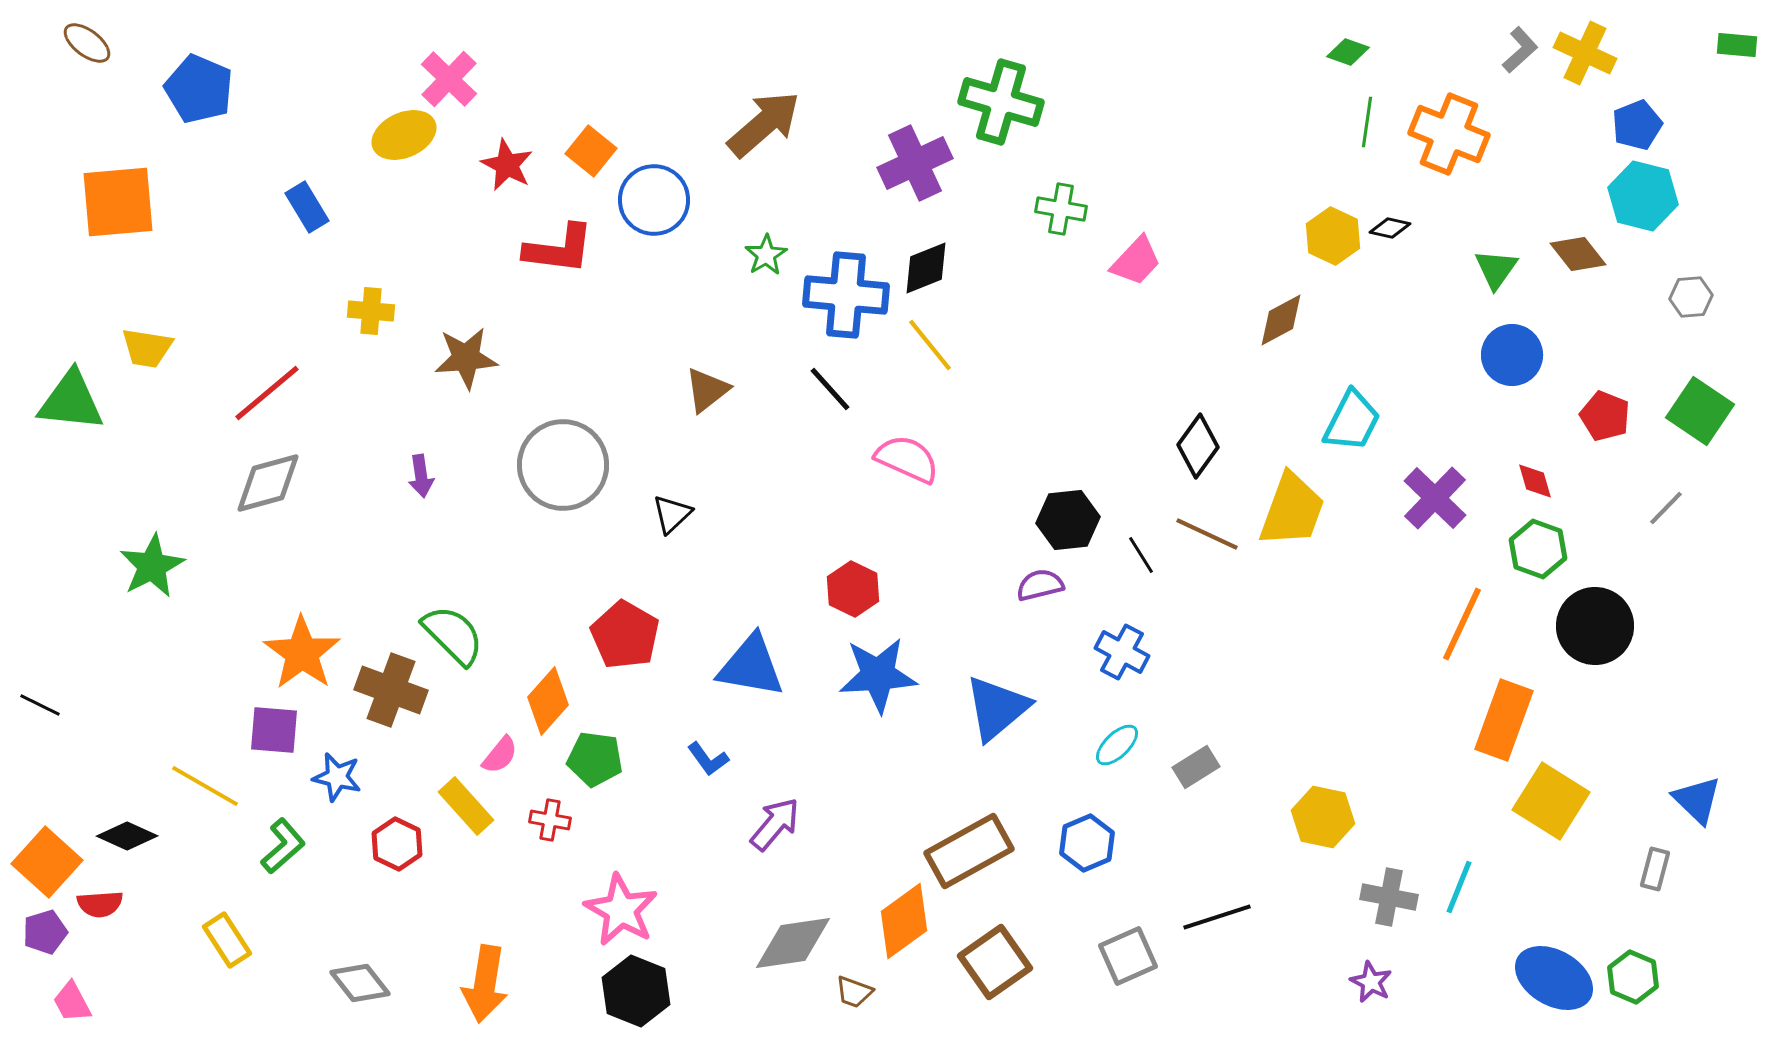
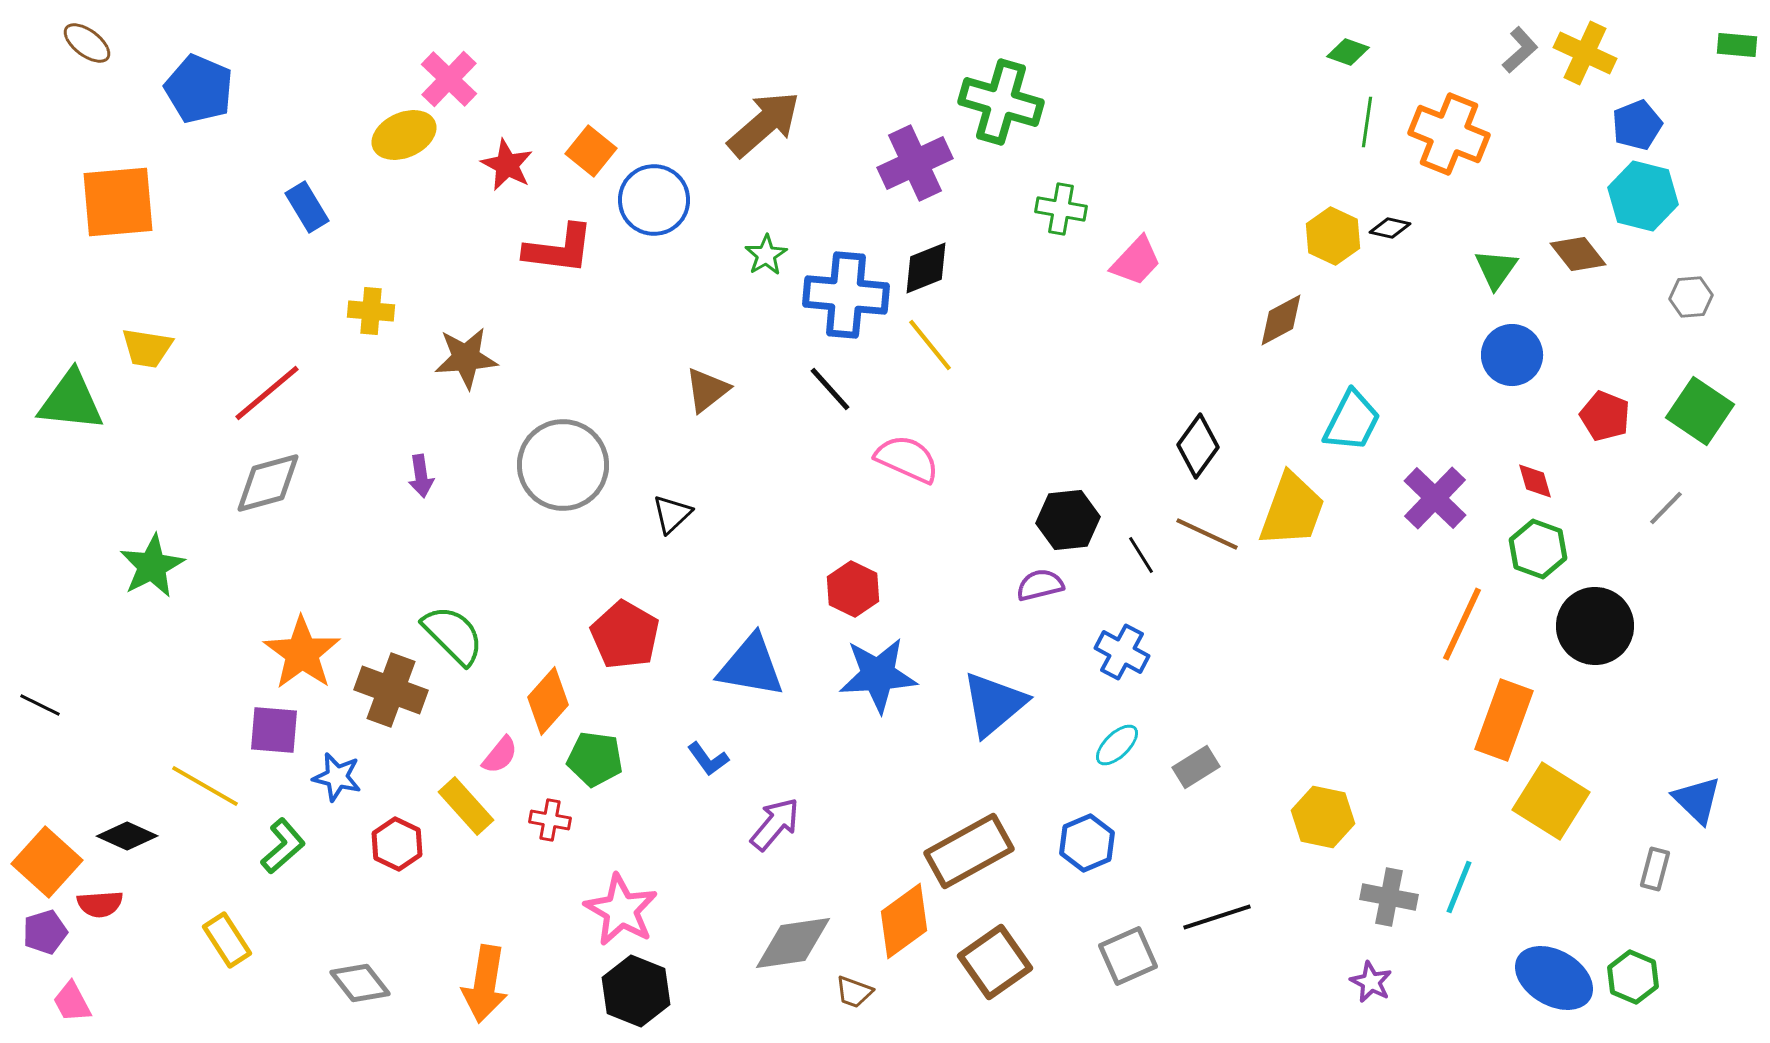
blue triangle at (997, 708): moved 3 px left, 4 px up
